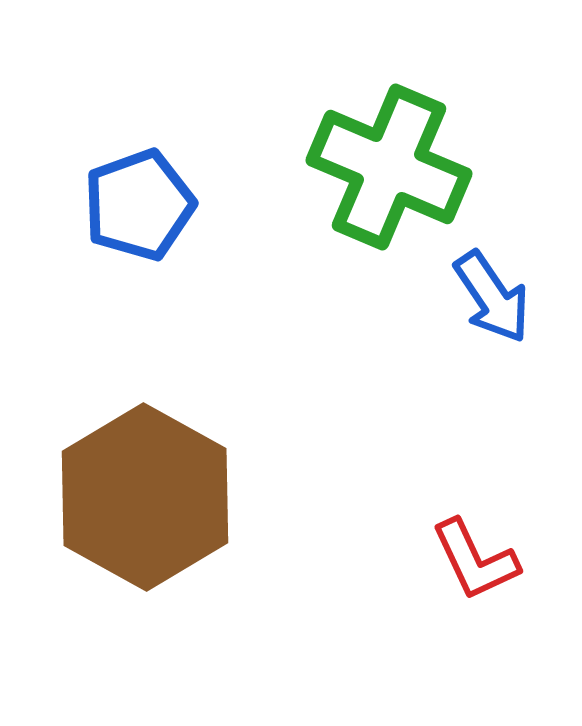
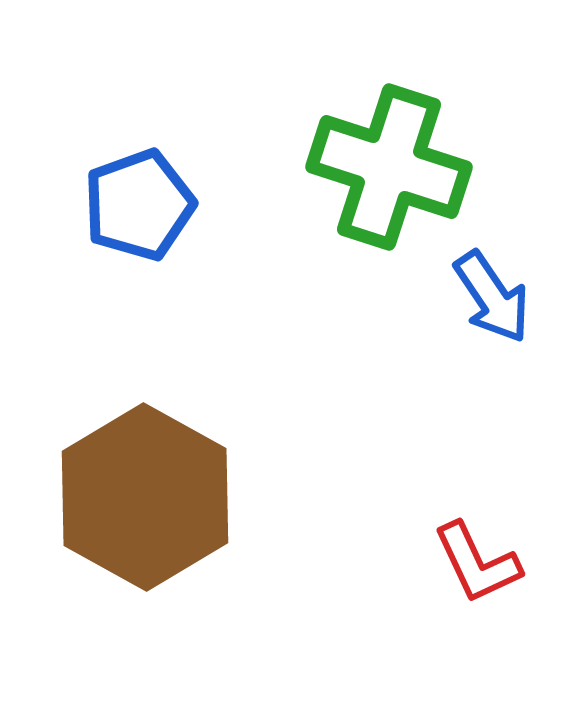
green cross: rotated 5 degrees counterclockwise
red L-shape: moved 2 px right, 3 px down
